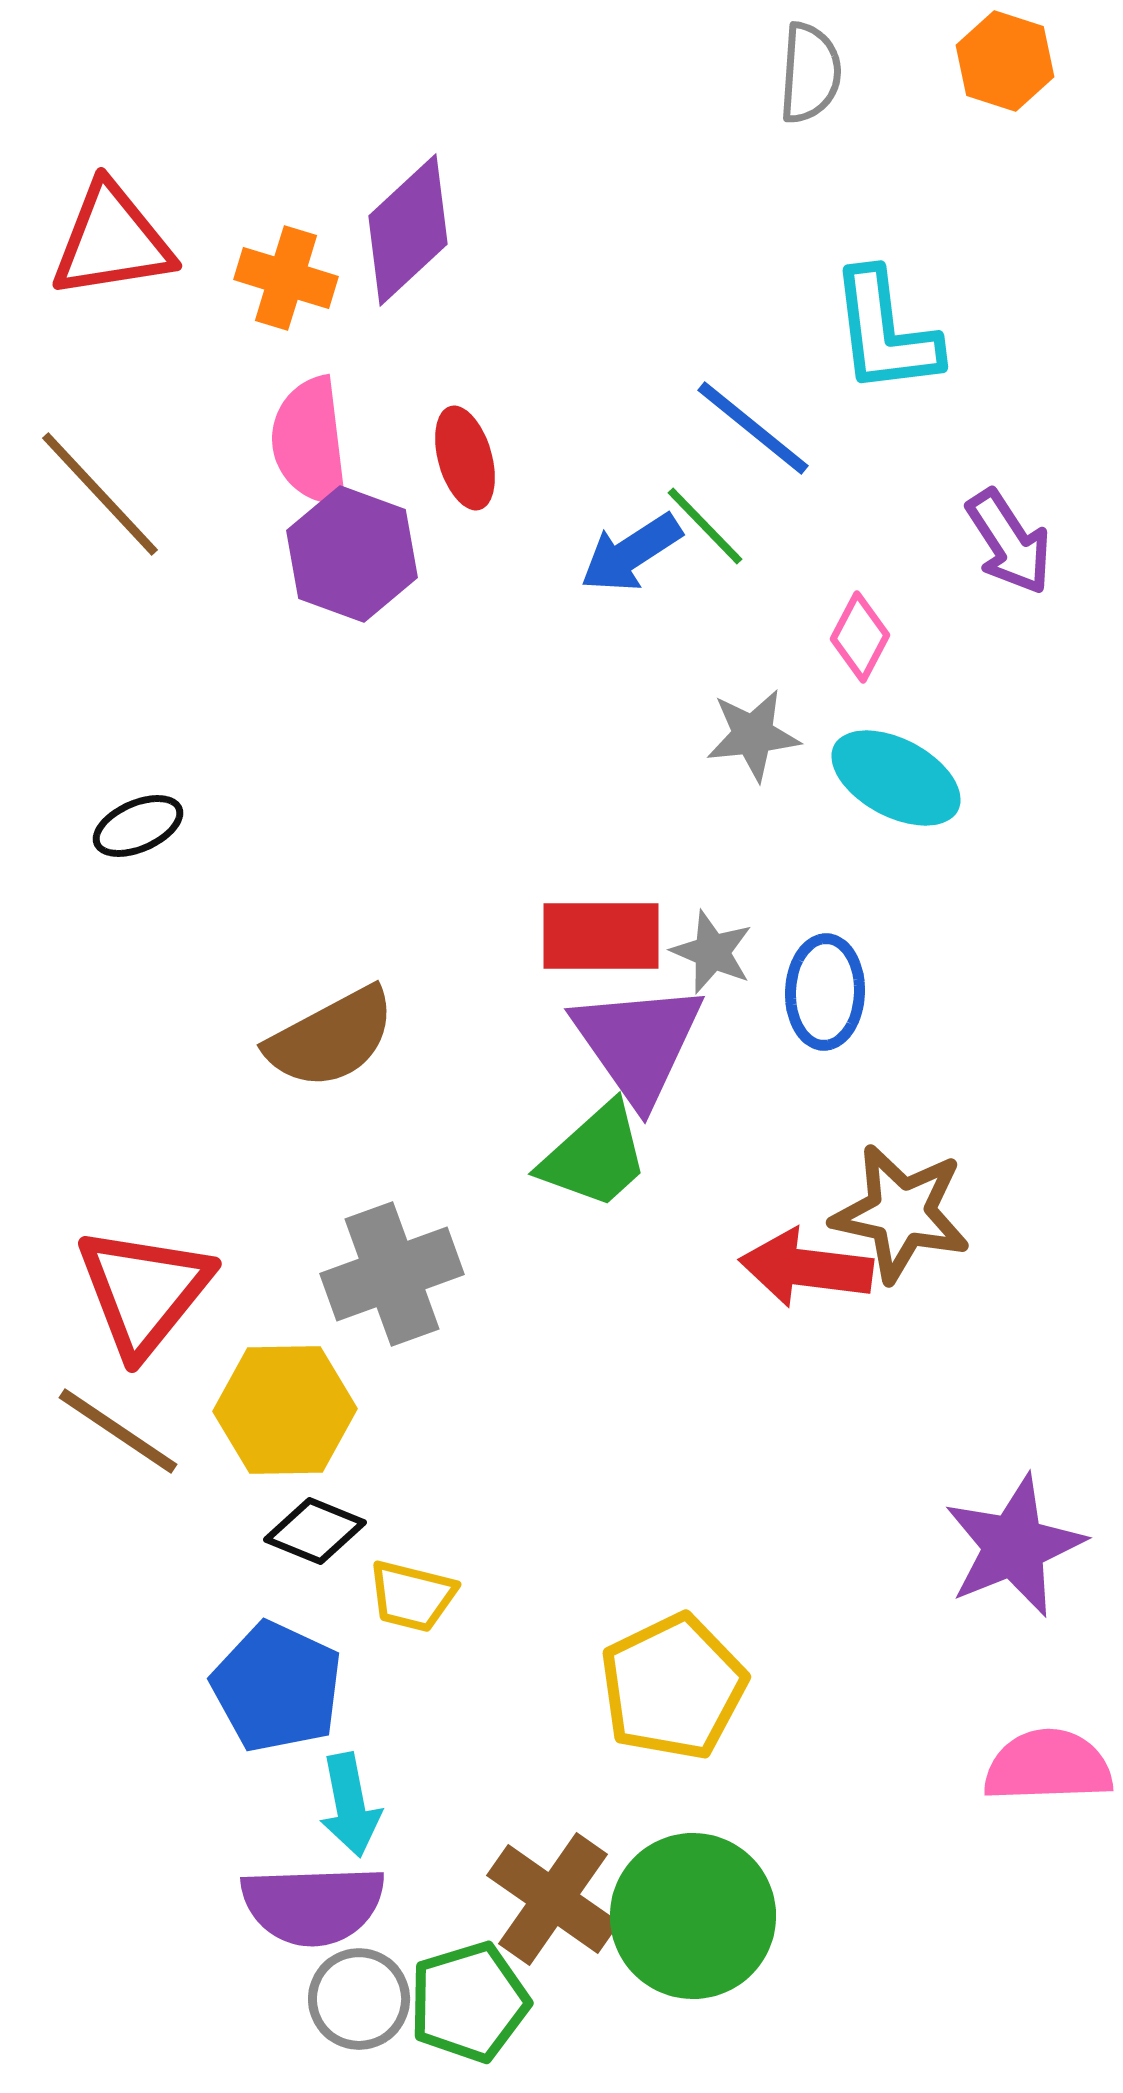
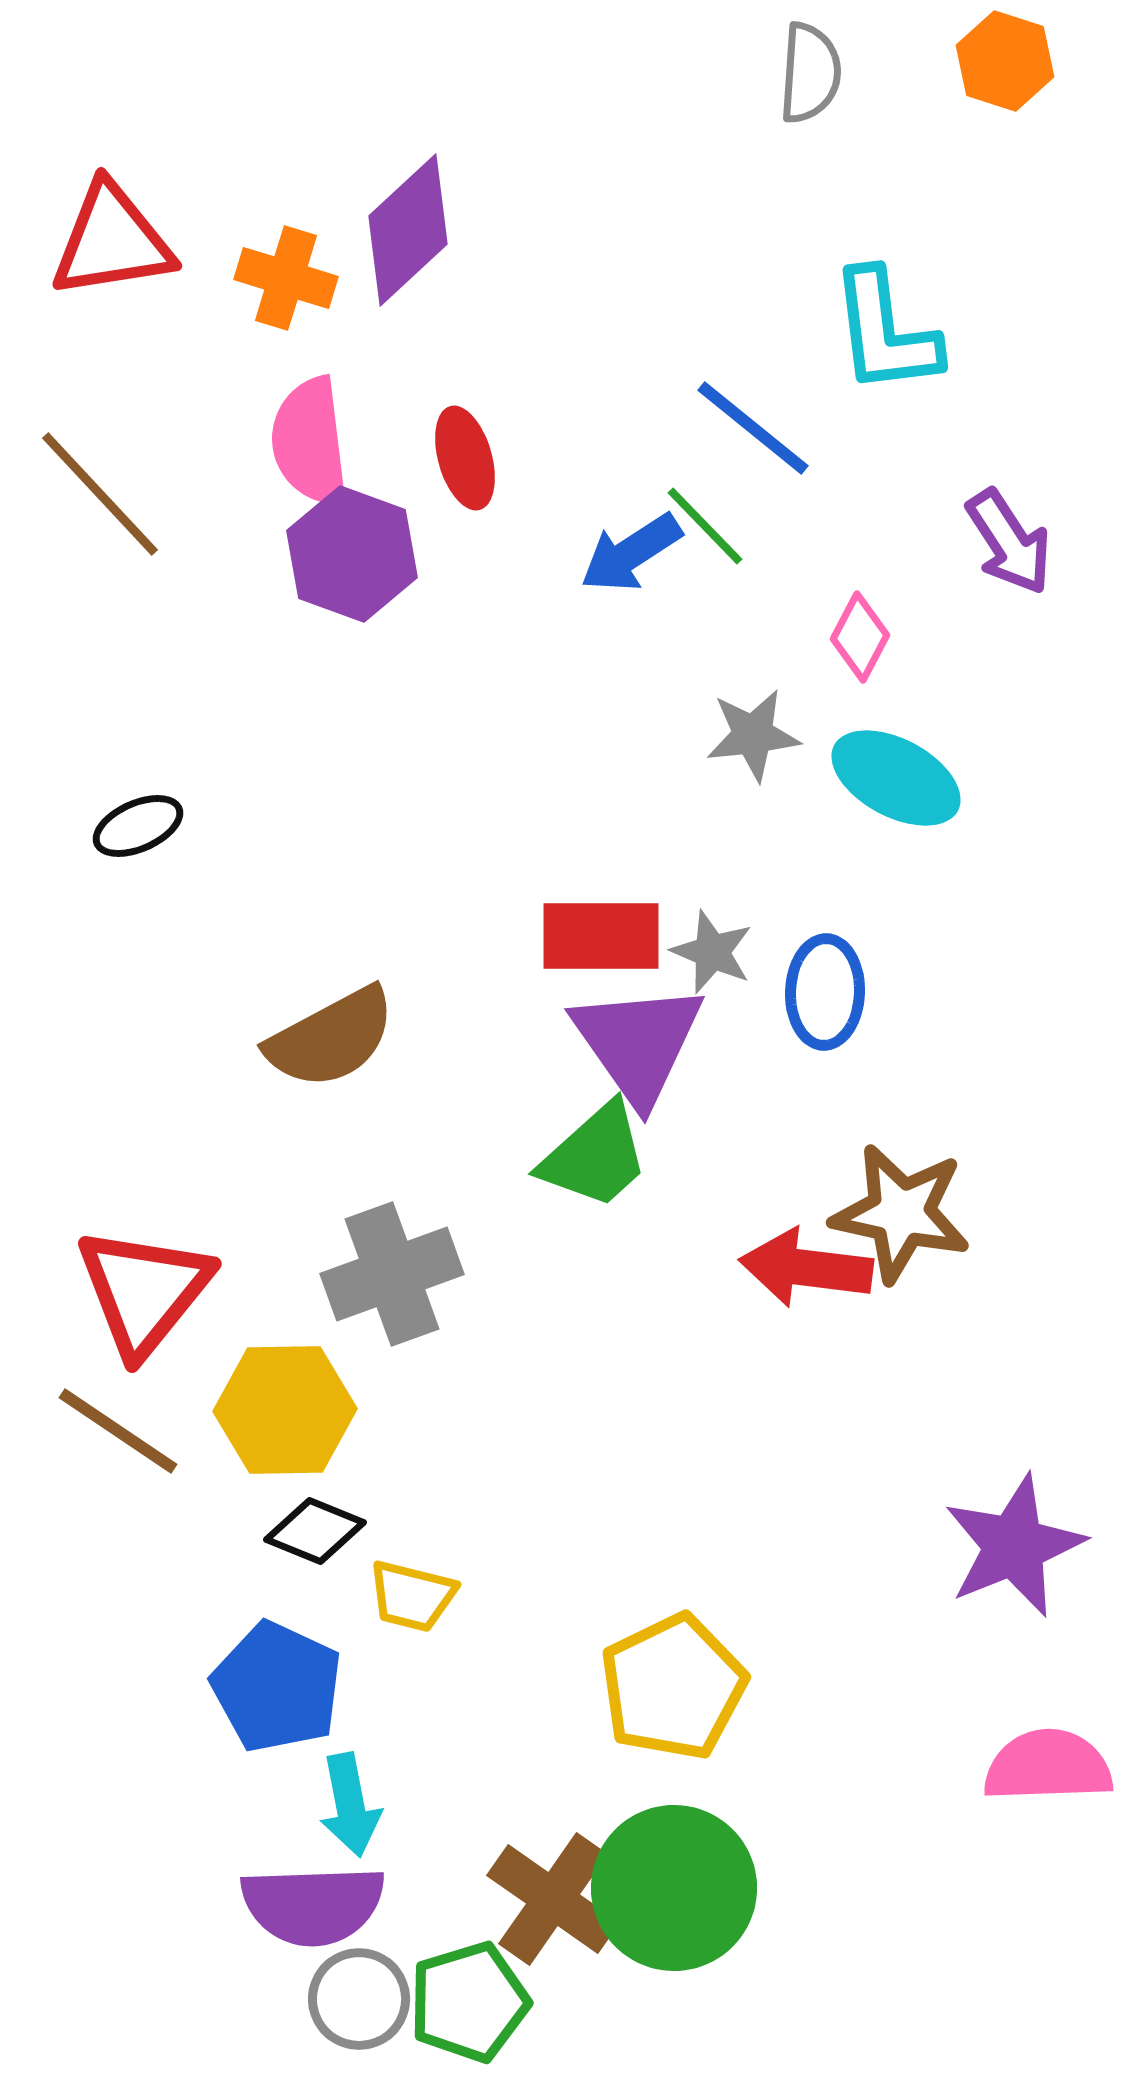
green circle at (693, 1916): moved 19 px left, 28 px up
